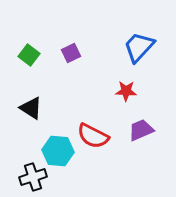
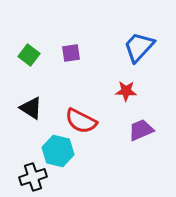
purple square: rotated 18 degrees clockwise
red semicircle: moved 12 px left, 15 px up
cyan hexagon: rotated 8 degrees clockwise
